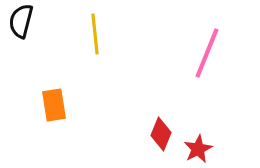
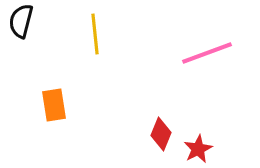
pink line: rotated 48 degrees clockwise
